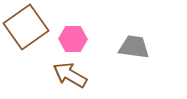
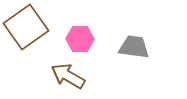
pink hexagon: moved 7 px right
brown arrow: moved 2 px left, 1 px down
